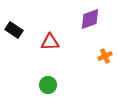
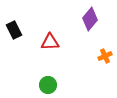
purple diamond: rotated 30 degrees counterclockwise
black rectangle: rotated 30 degrees clockwise
